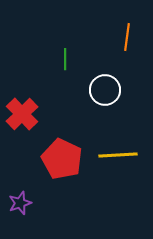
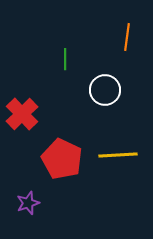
purple star: moved 8 px right
